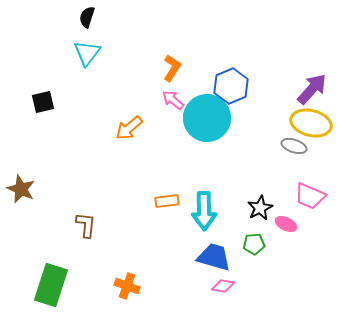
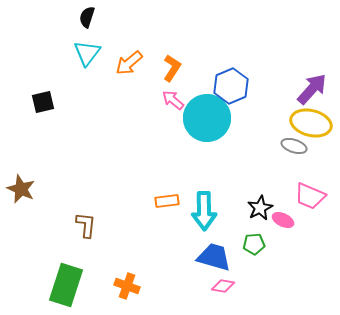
orange arrow: moved 65 px up
pink ellipse: moved 3 px left, 4 px up
green rectangle: moved 15 px right
